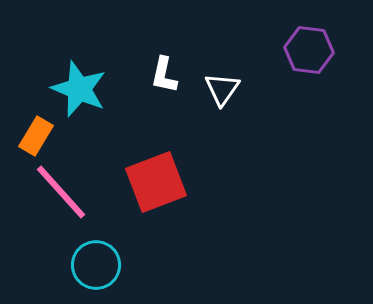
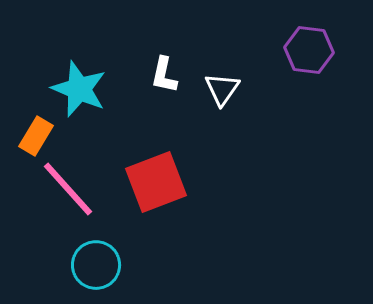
pink line: moved 7 px right, 3 px up
